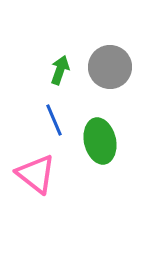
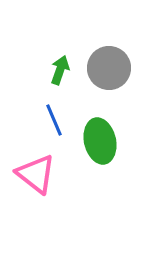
gray circle: moved 1 px left, 1 px down
